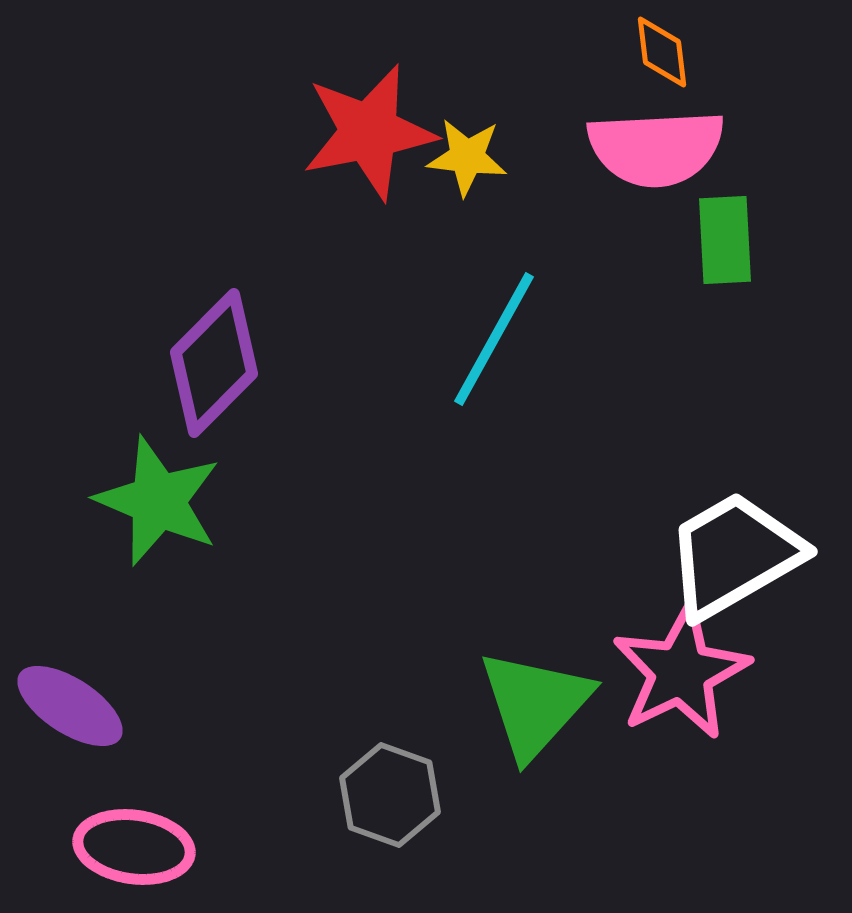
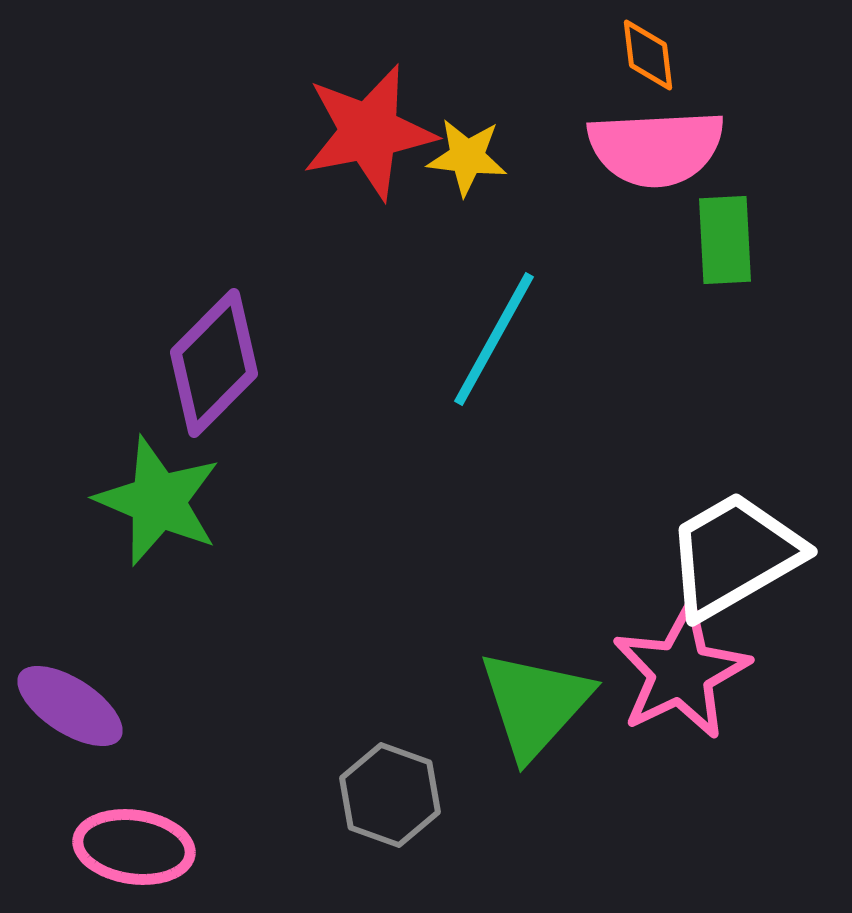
orange diamond: moved 14 px left, 3 px down
